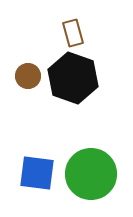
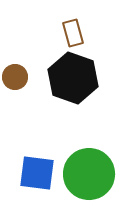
brown circle: moved 13 px left, 1 px down
green circle: moved 2 px left
